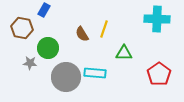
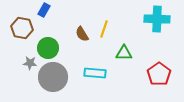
gray circle: moved 13 px left
